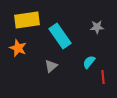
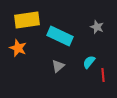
gray star: rotated 24 degrees clockwise
cyan rectangle: rotated 30 degrees counterclockwise
gray triangle: moved 7 px right
red line: moved 2 px up
